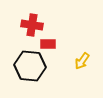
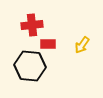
red cross: rotated 15 degrees counterclockwise
yellow arrow: moved 16 px up
